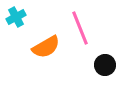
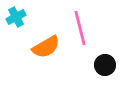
pink line: rotated 8 degrees clockwise
